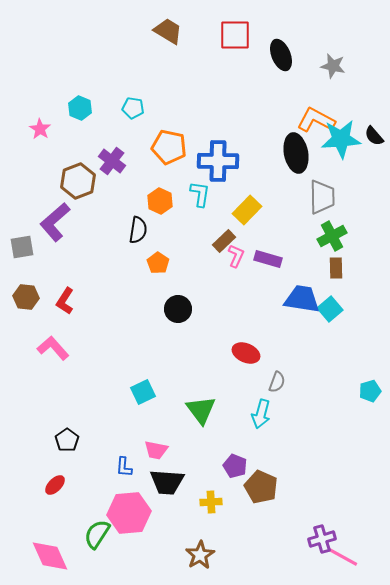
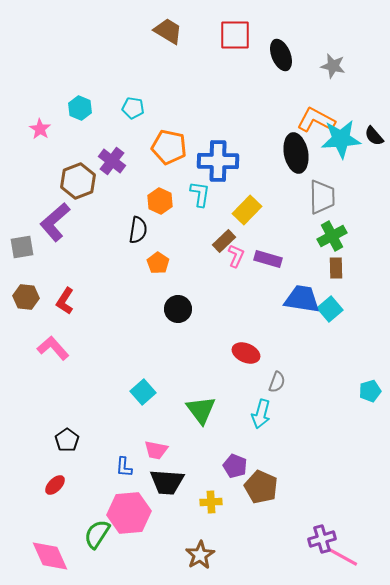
cyan square at (143, 392): rotated 15 degrees counterclockwise
